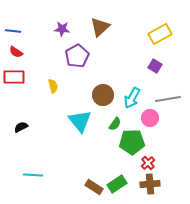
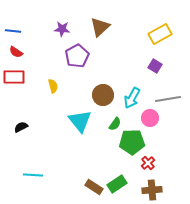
brown cross: moved 2 px right, 6 px down
